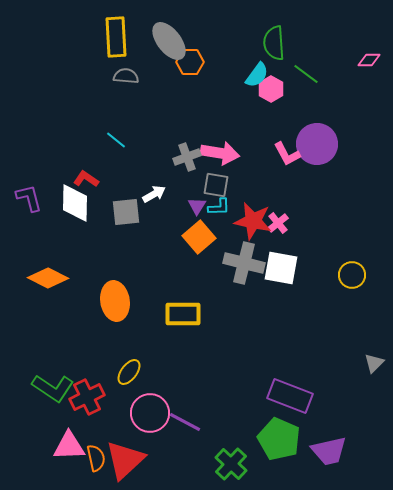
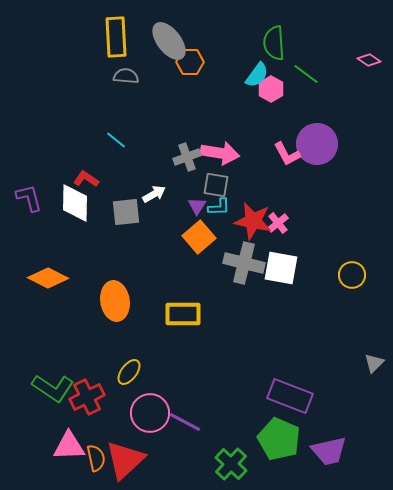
pink diamond at (369, 60): rotated 35 degrees clockwise
